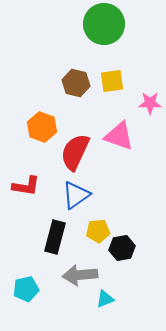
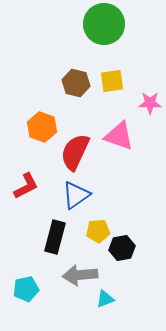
red L-shape: rotated 36 degrees counterclockwise
